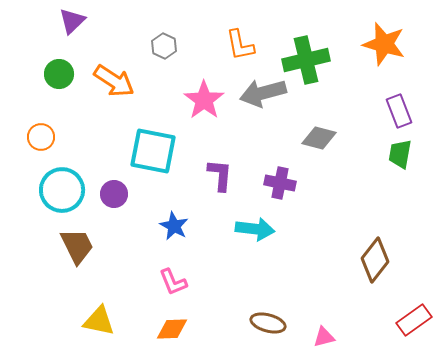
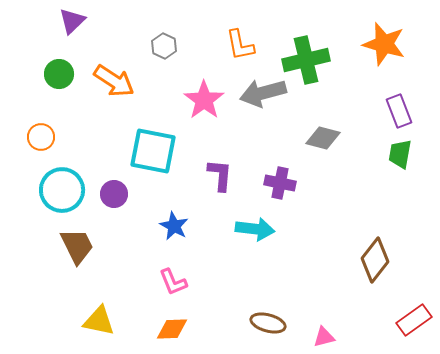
gray diamond: moved 4 px right
